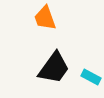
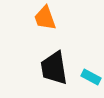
black trapezoid: rotated 135 degrees clockwise
